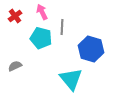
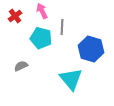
pink arrow: moved 1 px up
gray semicircle: moved 6 px right
